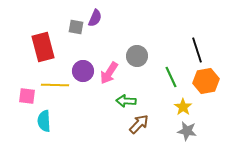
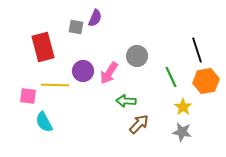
pink square: moved 1 px right
cyan semicircle: moved 1 px down; rotated 25 degrees counterclockwise
gray star: moved 5 px left, 1 px down
